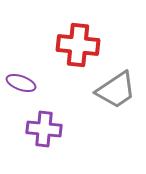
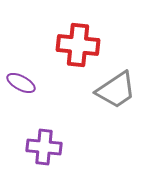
purple ellipse: rotated 8 degrees clockwise
purple cross: moved 18 px down
